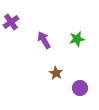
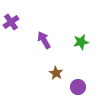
green star: moved 4 px right, 3 px down
purple circle: moved 2 px left, 1 px up
